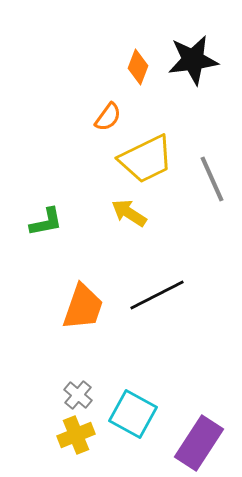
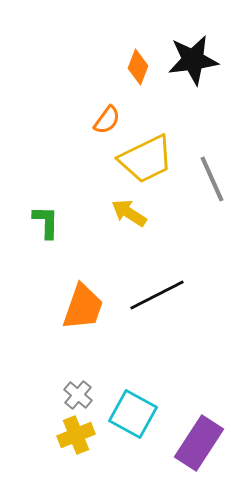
orange semicircle: moved 1 px left, 3 px down
green L-shape: rotated 78 degrees counterclockwise
